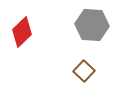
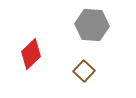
red diamond: moved 9 px right, 22 px down
